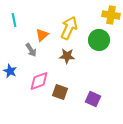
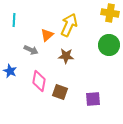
yellow cross: moved 1 px left, 2 px up
cyan line: rotated 16 degrees clockwise
yellow arrow: moved 3 px up
orange triangle: moved 5 px right
green circle: moved 10 px right, 5 px down
gray arrow: rotated 32 degrees counterclockwise
brown star: moved 1 px left
pink diamond: rotated 60 degrees counterclockwise
purple square: rotated 28 degrees counterclockwise
